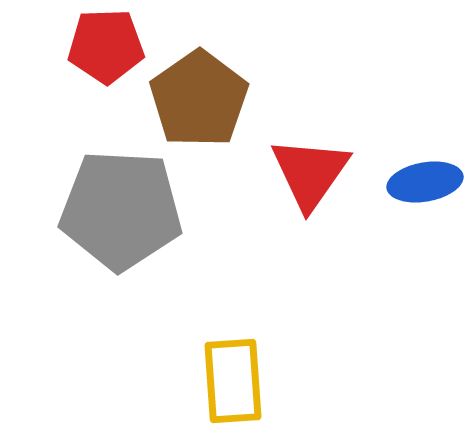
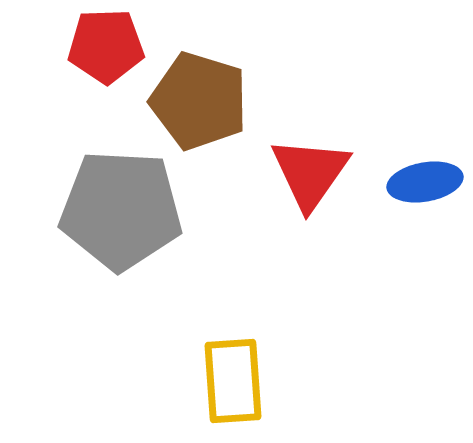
brown pentagon: moved 2 px down; rotated 20 degrees counterclockwise
